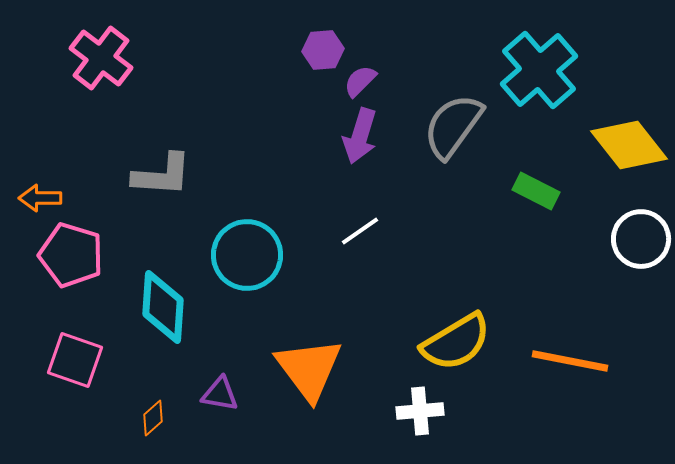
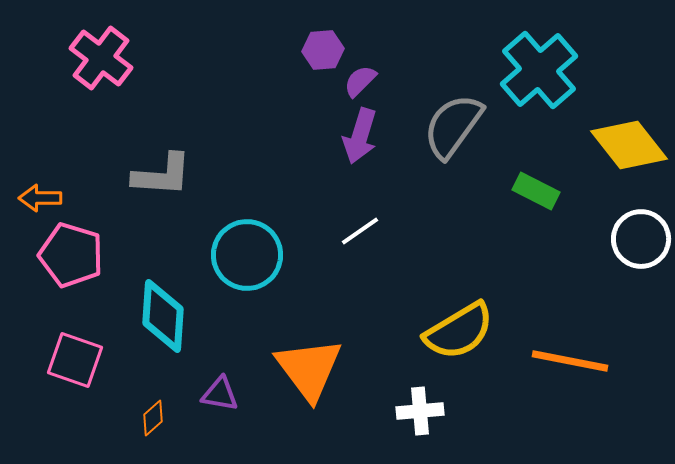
cyan diamond: moved 9 px down
yellow semicircle: moved 3 px right, 11 px up
